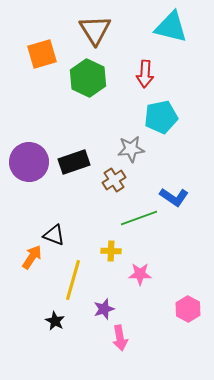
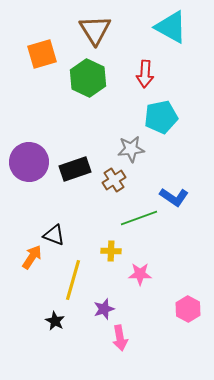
cyan triangle: rotated 15 degrees clockwise
black rectangle: moved 1 px right, 7 px down
